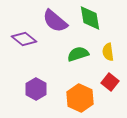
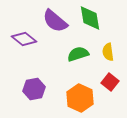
purple hexagon: moved 2 px left; rotated 20 degrees clockwise
